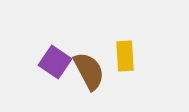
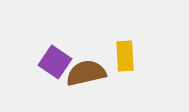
brown semicircle: moved 3 px left, 2 px down; rotated 75 degrees counterclockwise
